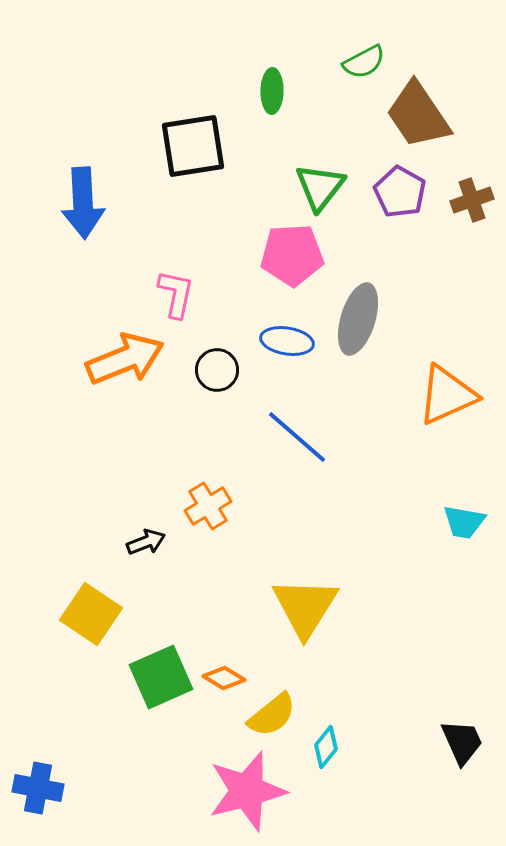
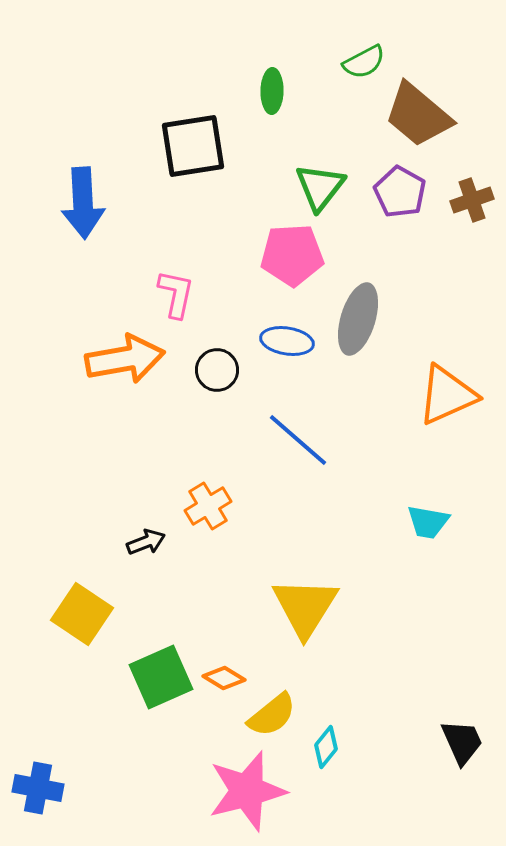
brown trapezoid: rotated 16 degrees counterclockwise
orange arrow: rotated 12 degrees clockwise
blue line: moved 1 px right, 3 px down
cyan trapezoid: moved 36 px left
yellow square: moved 9 px left
